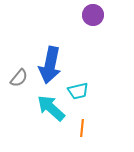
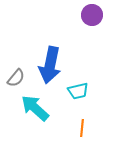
purple circle: moved 1 px left
gray semicircle: moved 3 px left
cyan arrow: moved 16 px left
